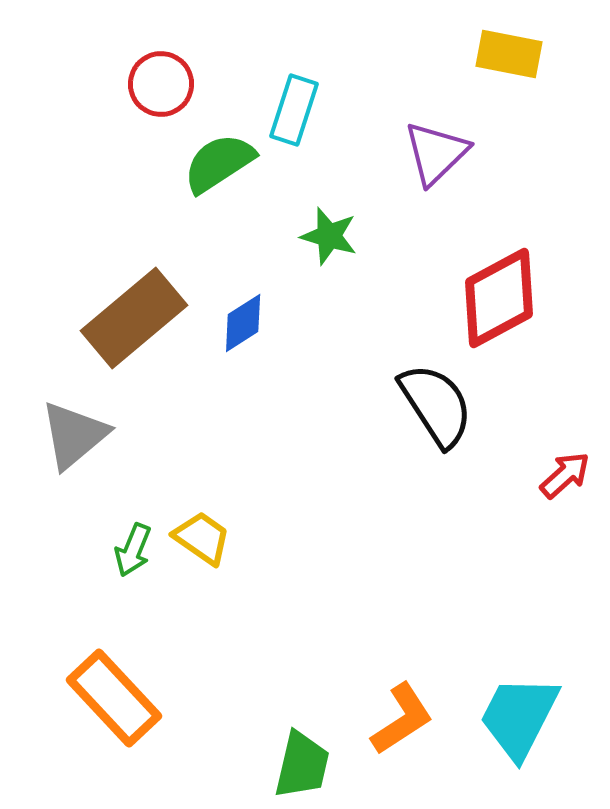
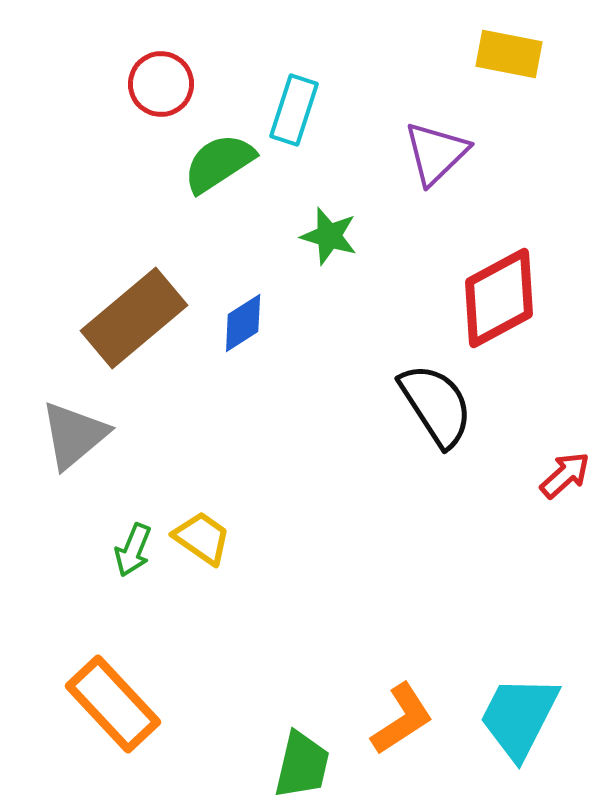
orange rectangle: moved 1 px left, 6 px down
